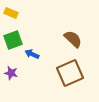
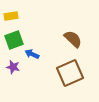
yellow rectangle: moved 3 px down; rotated 32 degrees counterclockwise
green square: moved 1 px right
purple star: moved 2 px right, 6 px up
